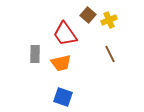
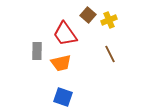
gray rectangle: moved 2 px right, 3 px up
